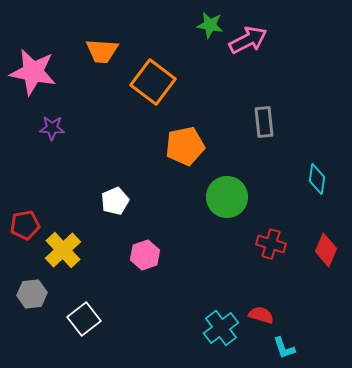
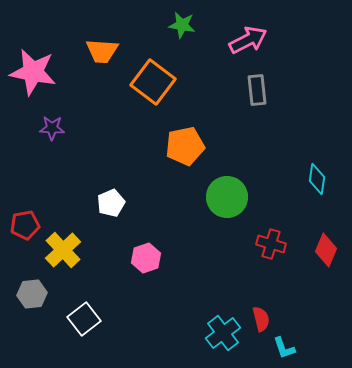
green star: moved 28 px left
gray rectangle: moved 7 px left, 32 px up
white pentagon: moved 4 px left, 2 px down
pink hexagon: moved 1 px right, 3 px down
red semicircle: moved 4 px down; rotated 60 degrees clockwise
cyan cross: moved 2 px right, 5 px down
